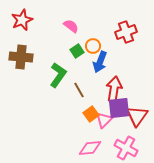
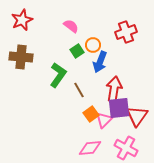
orange circle: moved 1 px up
